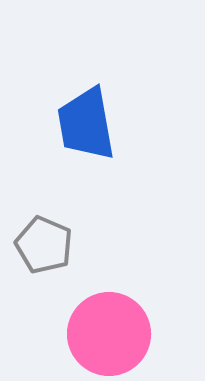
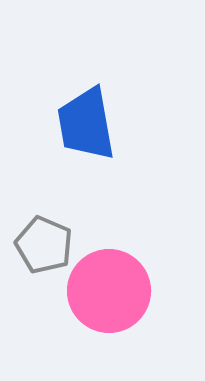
pink circle: moved 43 px up
